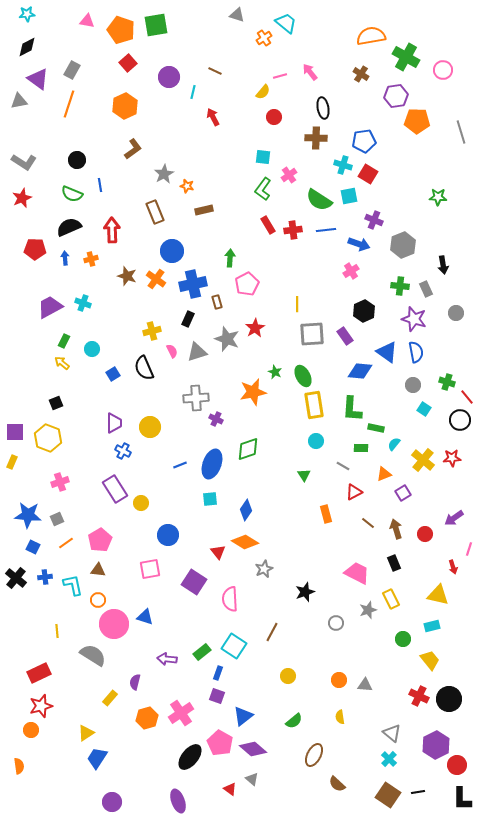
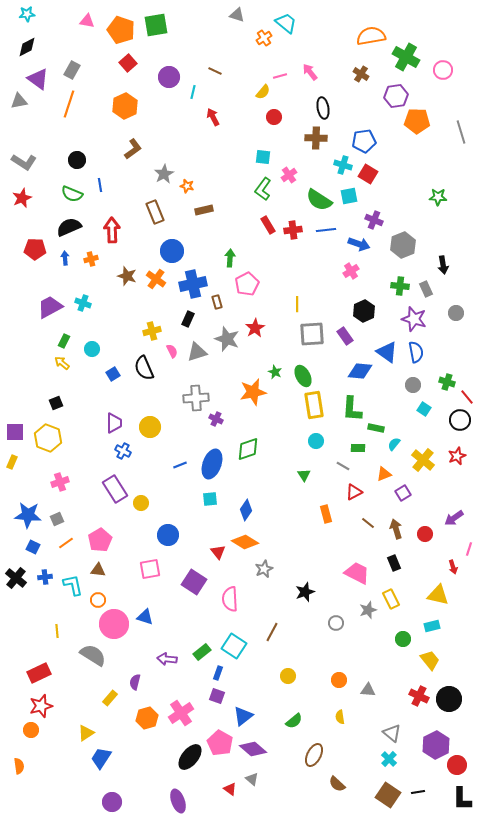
green rectangle at (361, 448): moved 3 px left
red star at (452, 458): moved 5 px right, 2 px up; rotated 18 degrees counterclockwise
gray triangle at (365, 685): moved 3 px right, 5 px down
blue trapezoid at (97, 758): moved 4 px right
